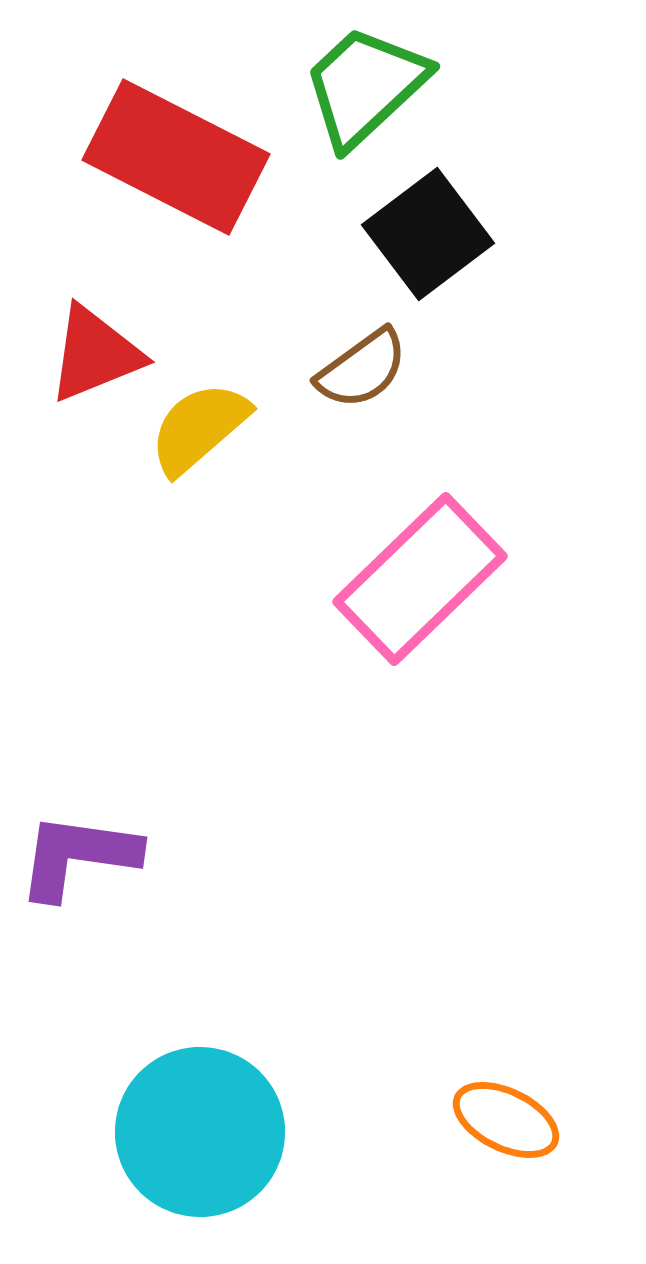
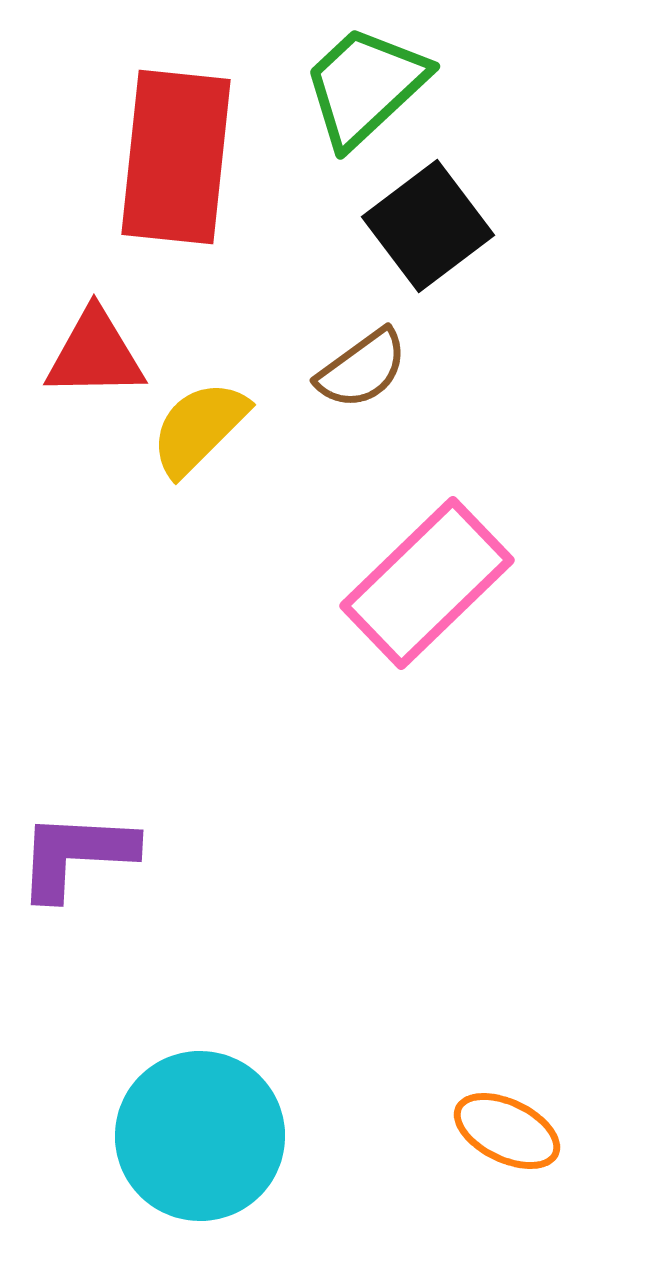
red rectangle: rotated 69 degrees clockwise
black square: moved 8 px up
red triangle: rotated 21 degrees clockwise
yellow semicircle: rotated 4 degrees counterclockwise
pink rectangle: moved 7 px right, 4 px down
purple L-shape: moved 2 px left, 1 px up; rotated 5 degrees counterclockwise
orange ellipse: moved 1 px right, 11 px down
cyan circle: moved 4 px down
